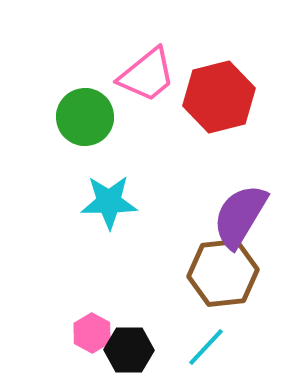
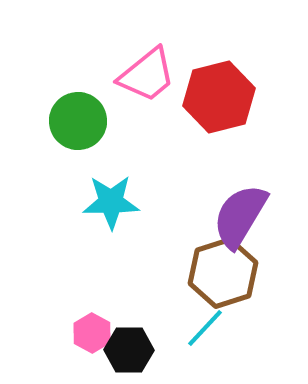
green circle: moved 7 px left, 4 px down
cyan star: moved 2 px right
brown hexagon: rotated 12 degrees counterclockwise
cyan line: moved 1 px left, 19 px up
